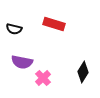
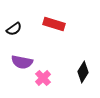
black semicircle: rotated 49 degrees counterclockwise
